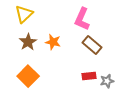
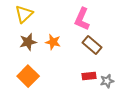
brown star: rotated 18 degrees clockwise
